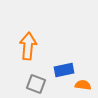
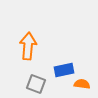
orange semicircle: moved 1 px left, 1 px up
